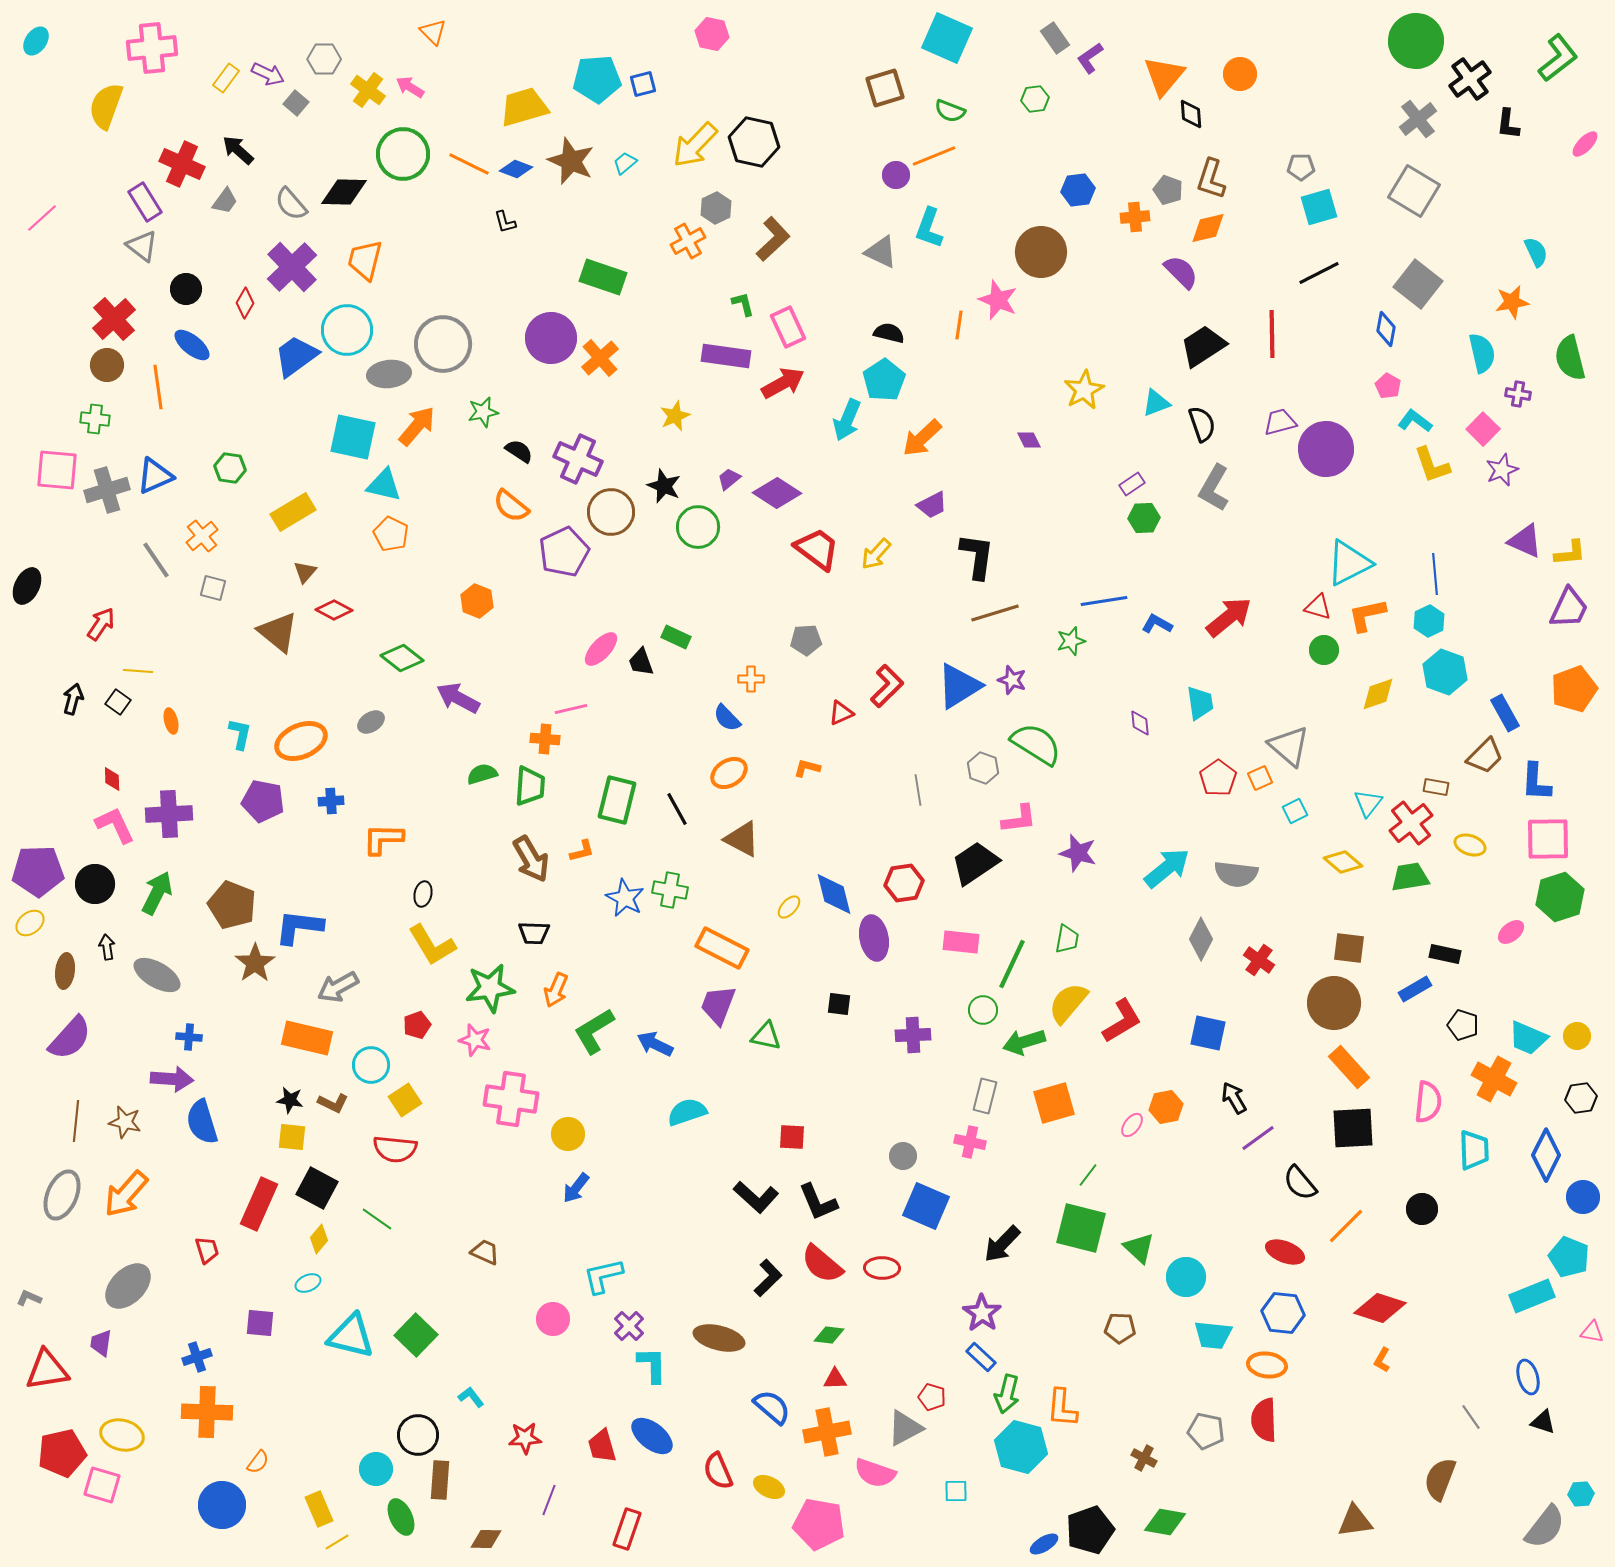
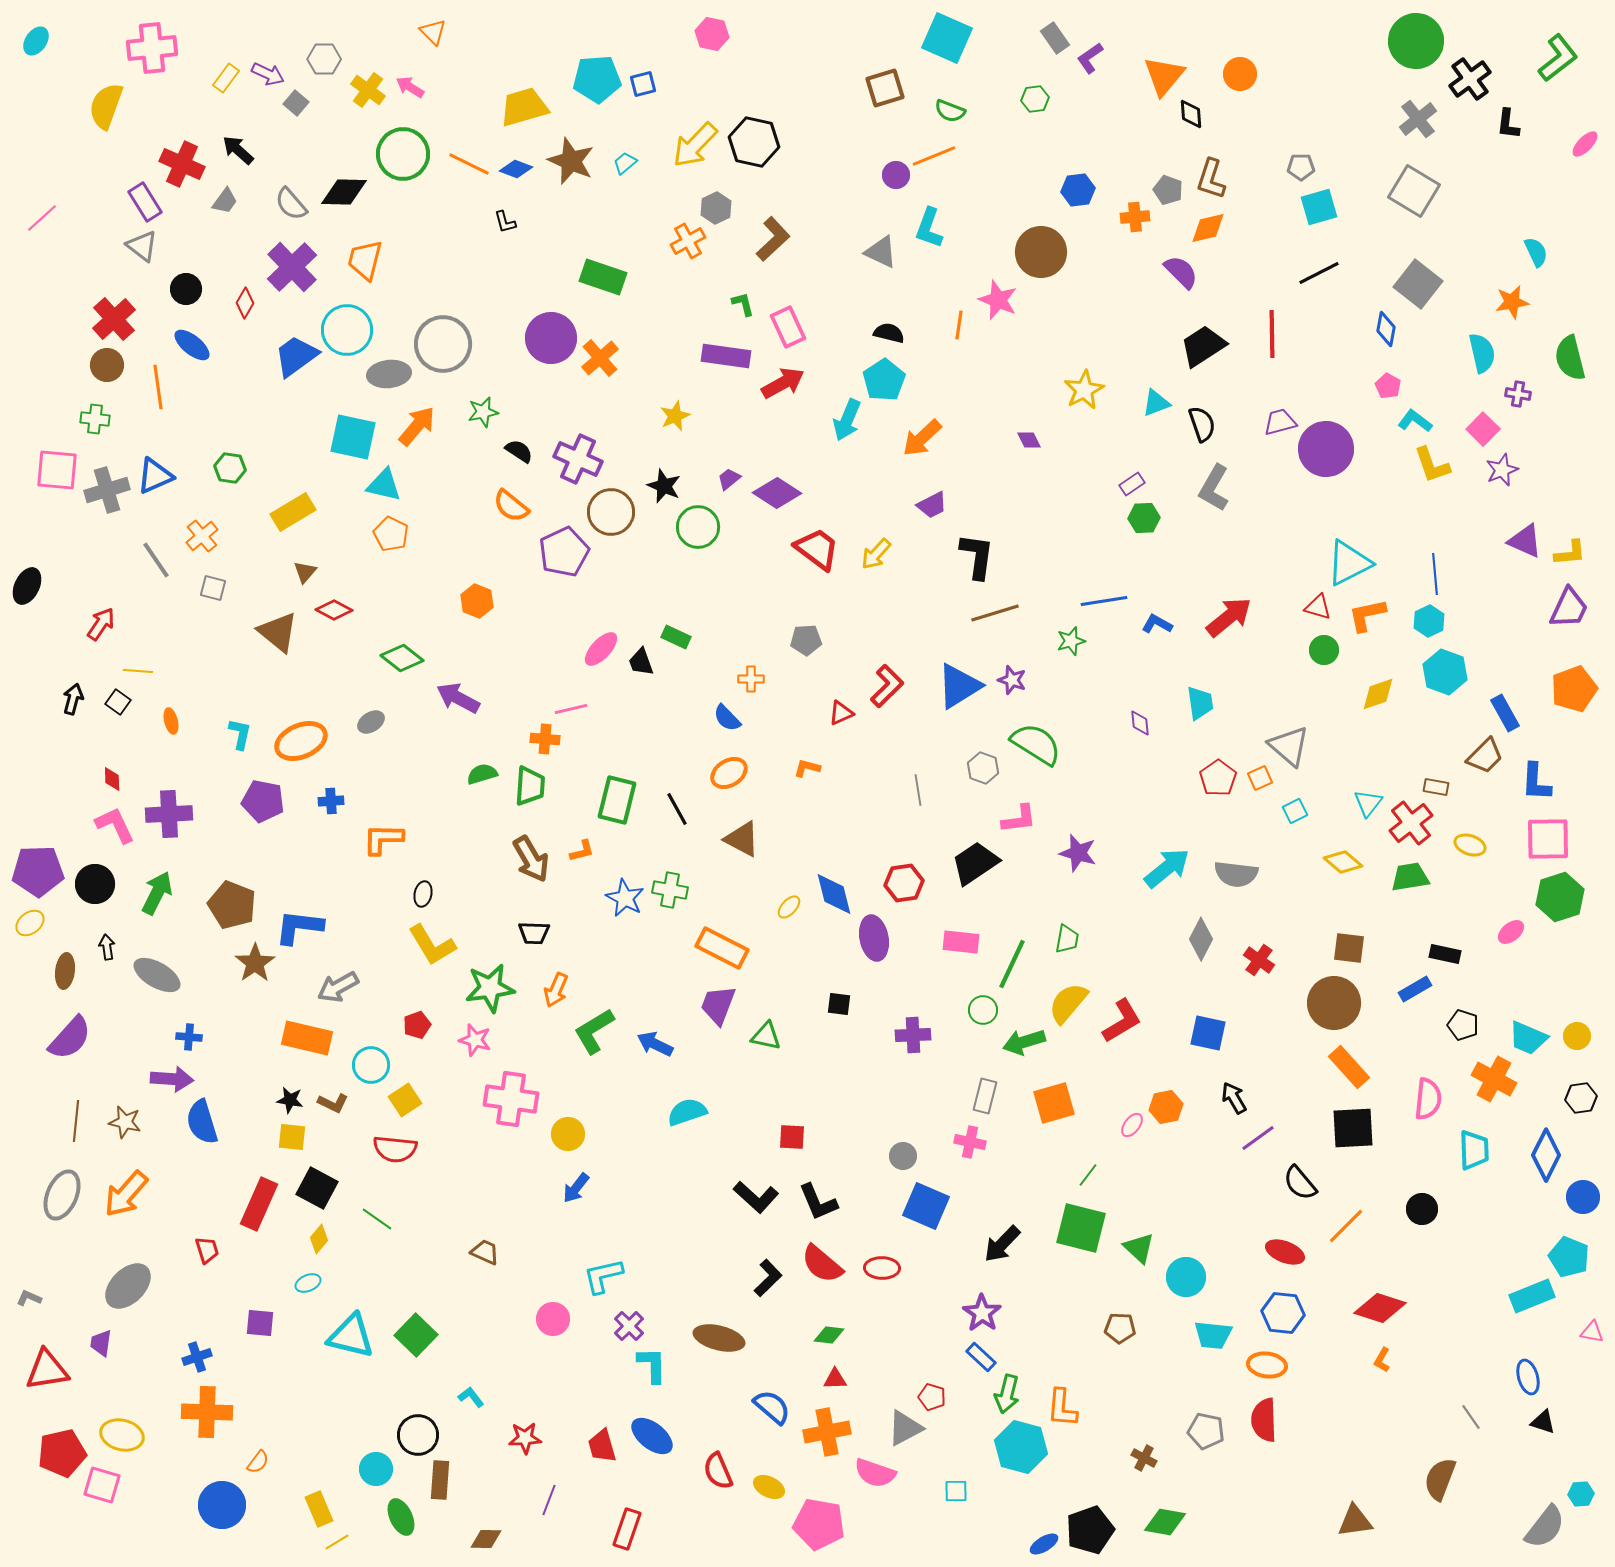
pink semicircle at (1428, 1102): moved 3 px up
